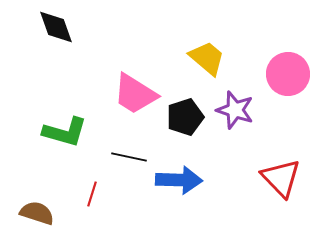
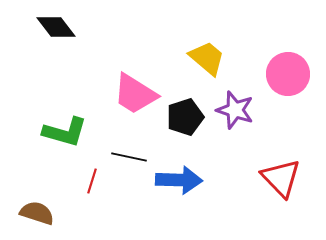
black diamond: rotated 18 degrees counterclockwise
red line: moved 13 px up
